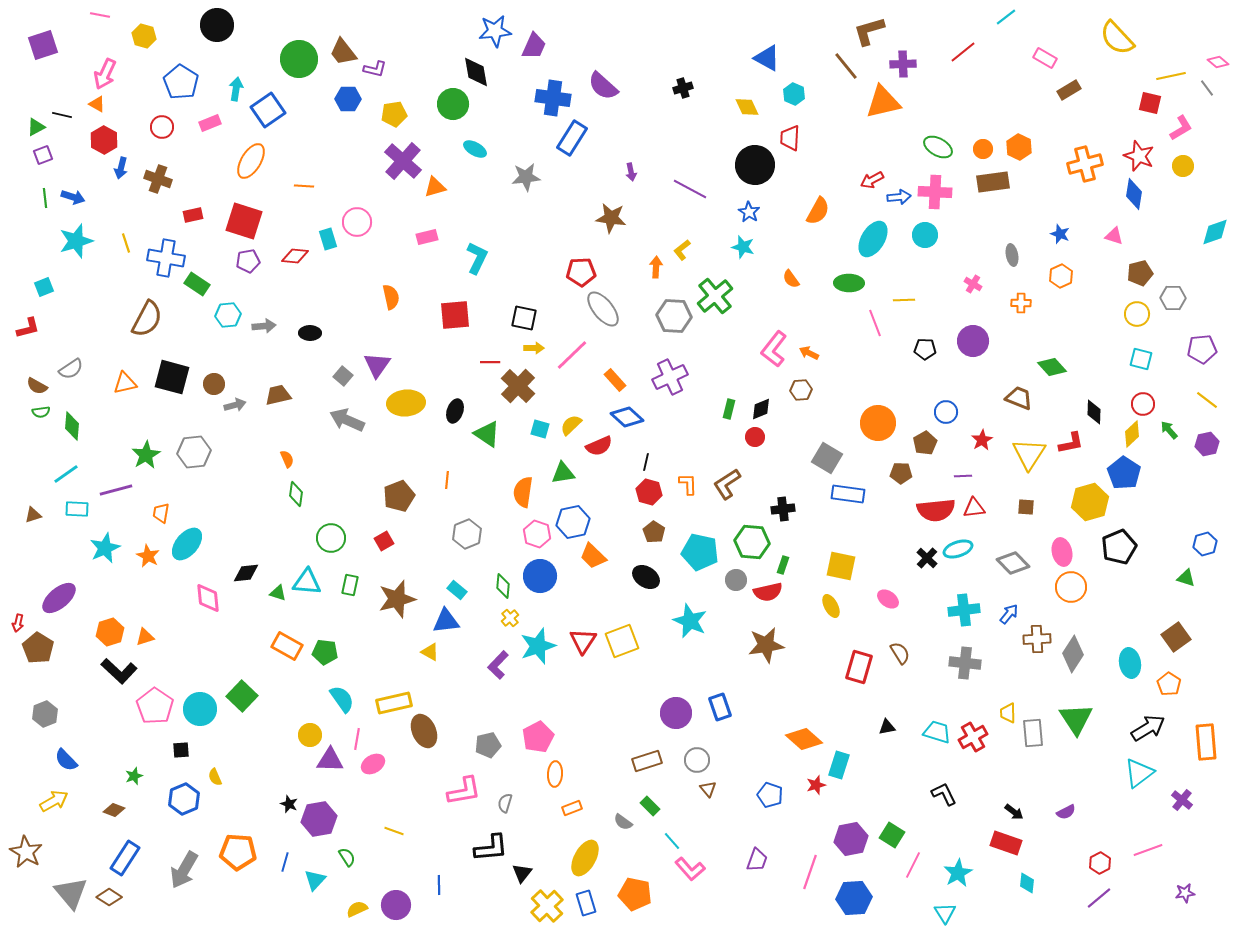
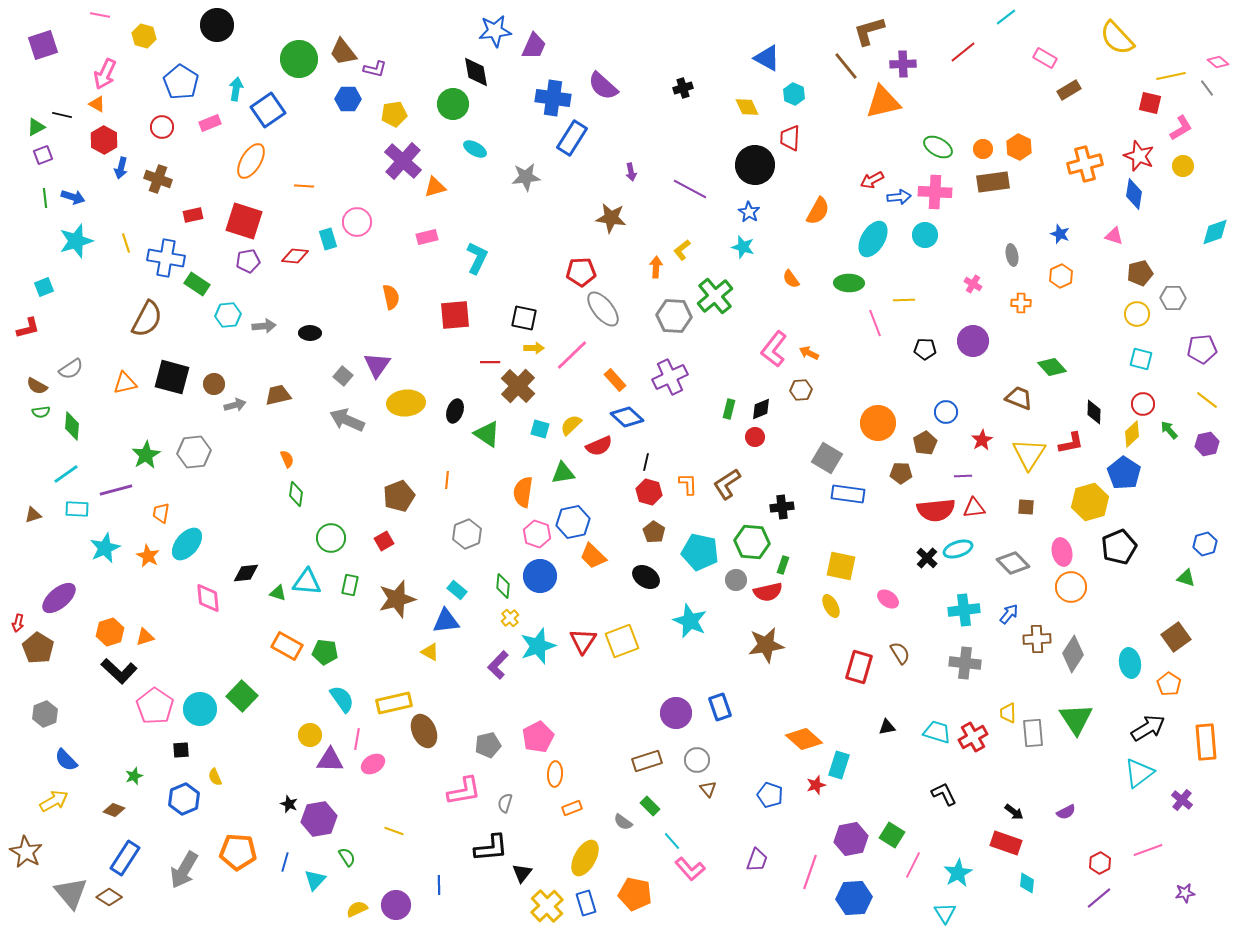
black cross at (783, 509): moved 1 px left, 2 px up
